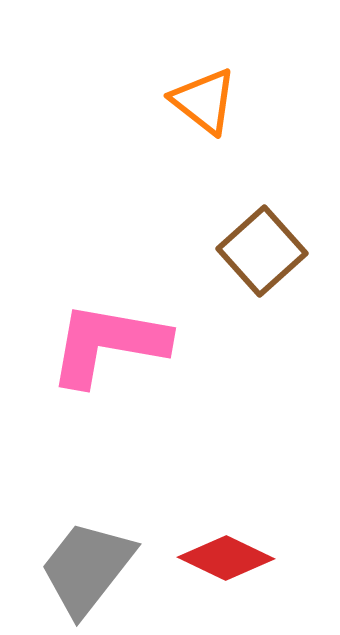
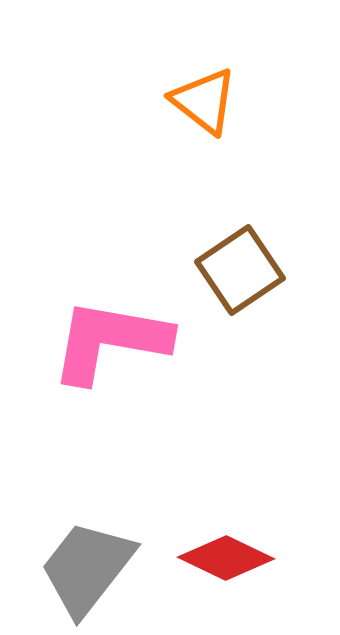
brown square: moved 22 px left, 19 px down; rotated 8 degrees clockwise
pink L-shape: moved 2 px right, 3 px up
